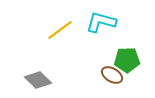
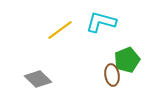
green pentagon: rotated 20 degrees counterclockwise
brown ellipse: rotated 50 degrees clockwise
gray diamond: moved 1 px up
